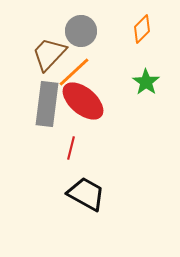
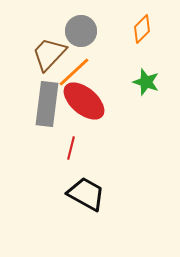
green star: rotated 16 degrees counterclockwise
red ellipse: moved 1 px right
